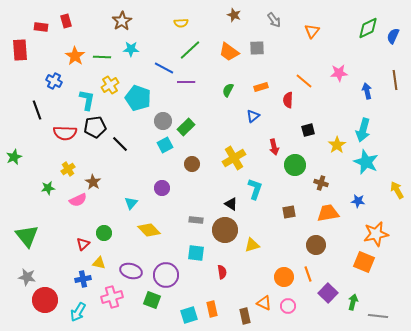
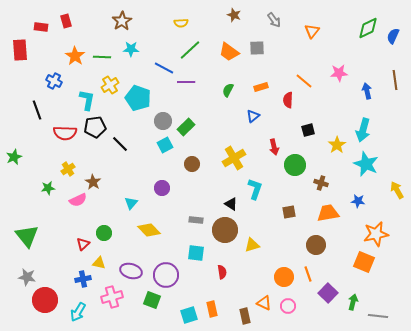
cyan star at (366, 162): moved 2 px down
